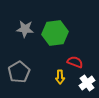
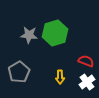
gray star: moved 4 px right, 6 px down
green hexagon: rotated 10 degrees counterclockwise
red semicircle: moved 11 px right, 1 px up
white cross: moved 1 px up
